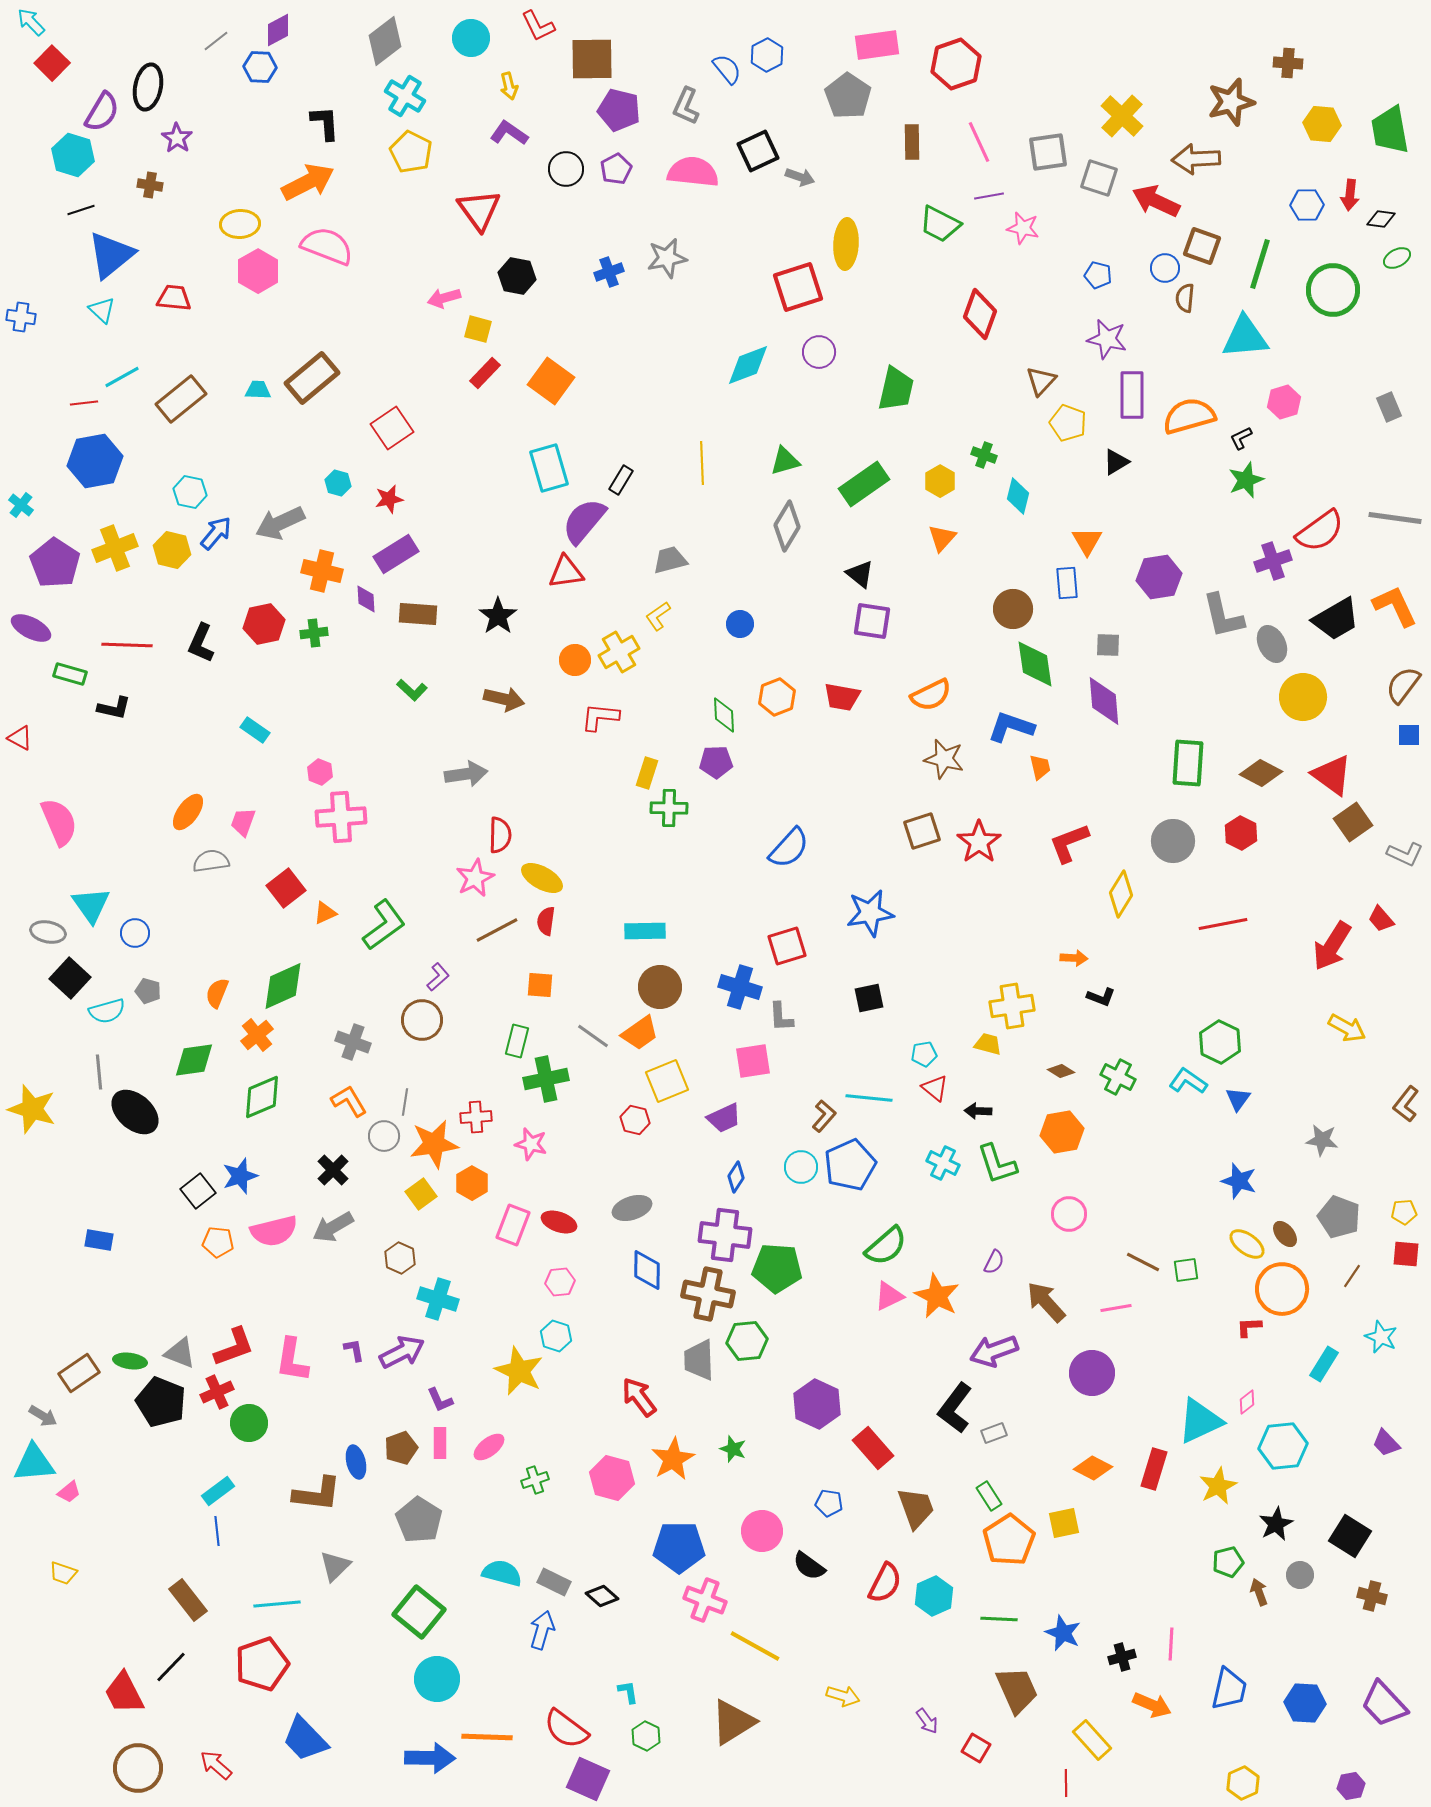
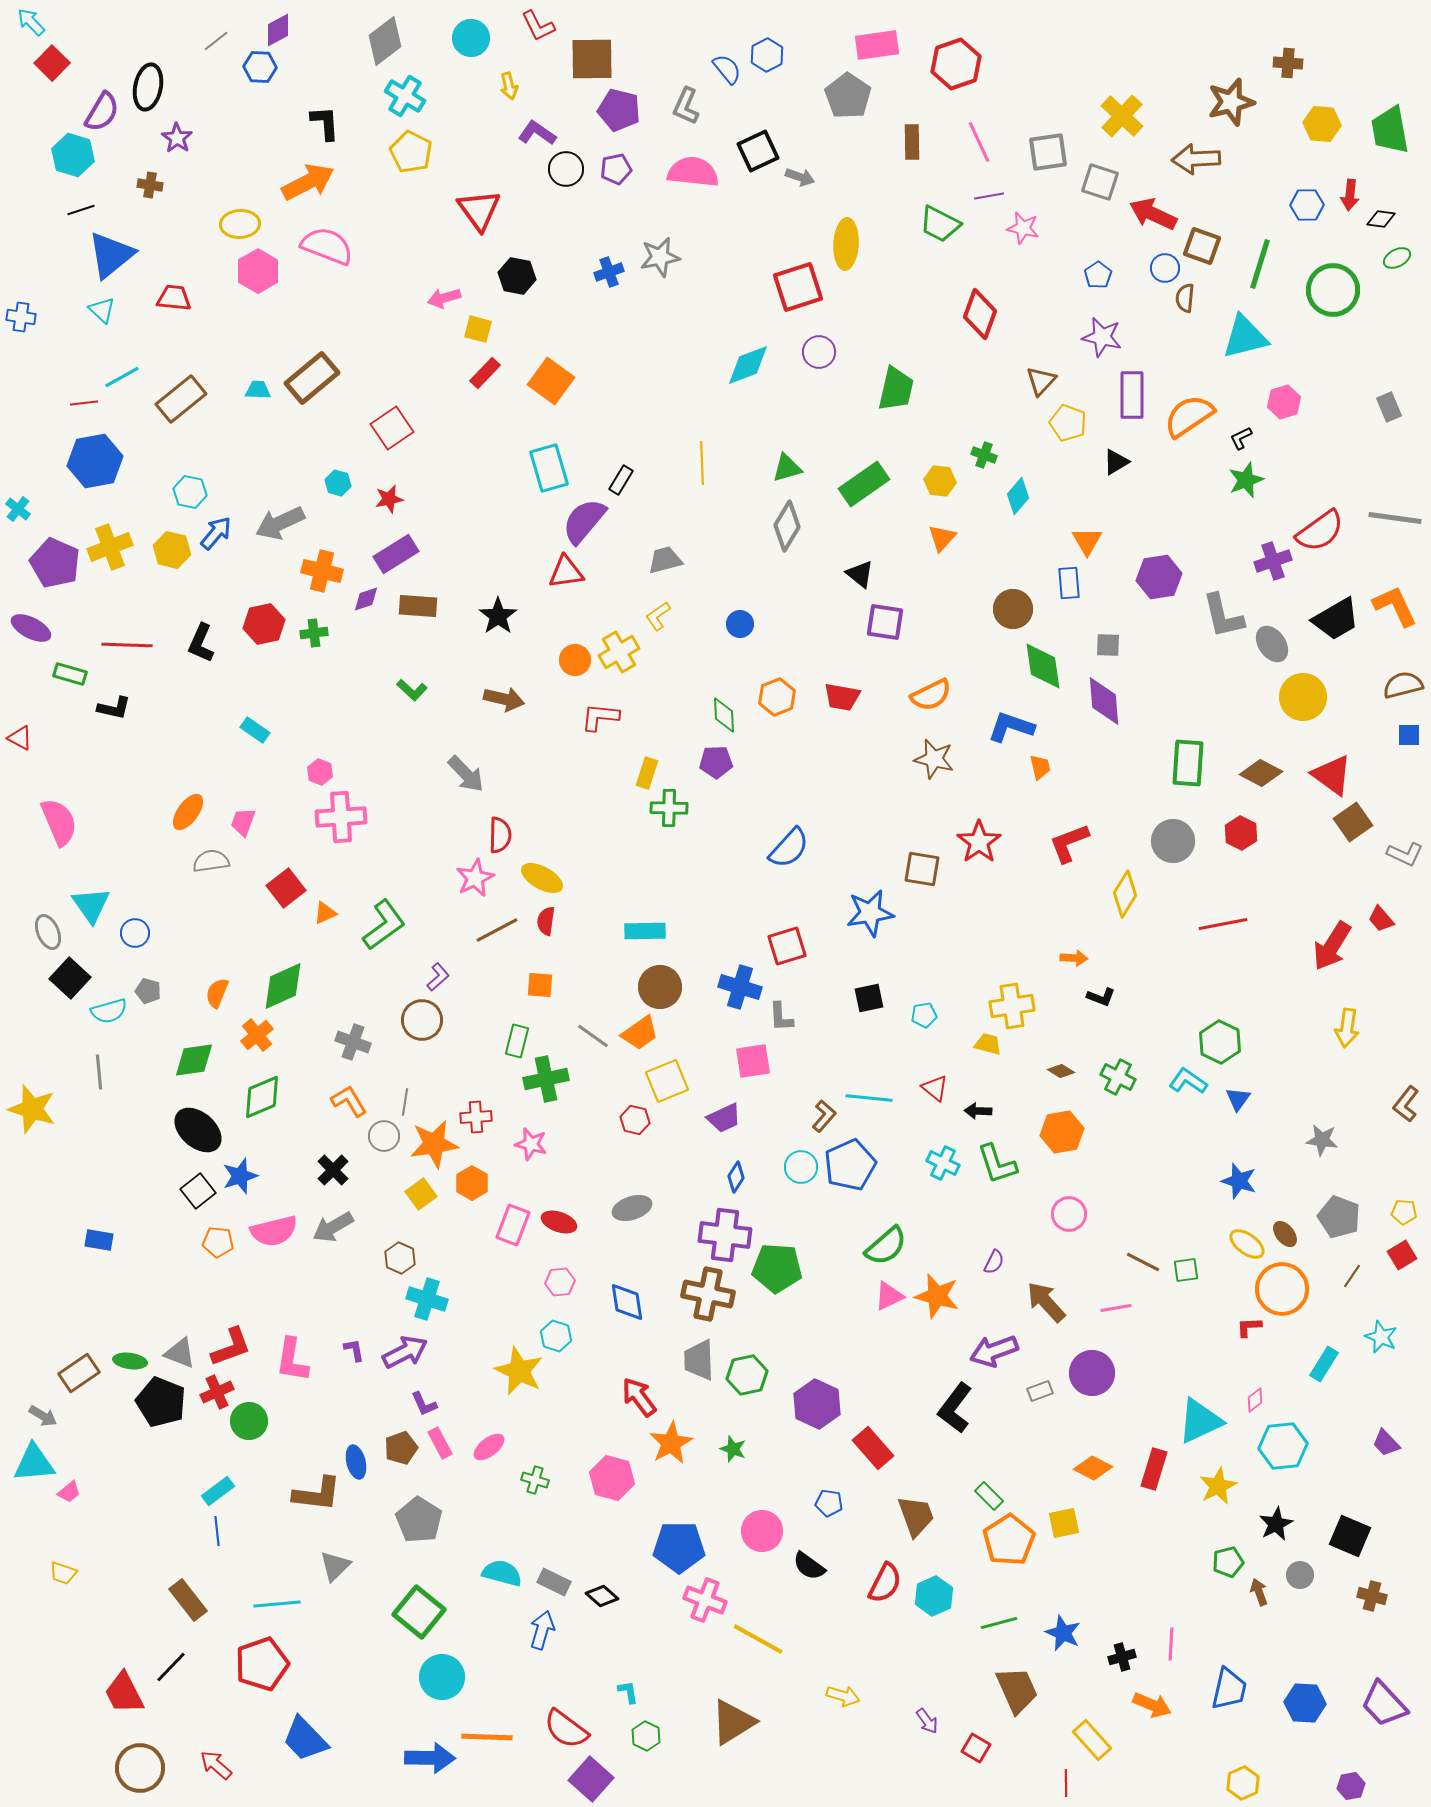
purple L-shape at (509, 133): moved 28 px right
purple pentagon at (616, 169): rotated 16 degrees clockwise
gray square at (1099, 178): moved 1 px right, 4 px down
red arrow at (1156, 201): moved 3 px left, 13 px down
gray star at (667, 258): moved 7 px left, 1 px up
blue pentagon at (1098, 275): rotated 24 degrees clockwise
cyan triangle at (1245, 337): rotated 9 degrees counterclockwise
purple star at (1107, 339): moved 5 px left, 2 px up
orange semicircle at (1189, 416): rotated 18 degrees counterclockwise
green triangle at (785, 461): moved 2 px right, 7 px down
yellow hexagon at (940, 481): rotated 24 degrees counterclockwise
cyan diamond at (1018, 496): rotated 27 degrees clockwise
cyan cross at (21, 505): moved 3 px left, 4 px down
yellow cross at (115, 548): moved 5 px left, 1 px up
gray trapezoid at (670, 560): moved 5 px left
purple pentagon at (55, 563): rotated 9 degrees counterclockwise
blue rectangle at (1067, 583): moved 2 px right
purple diamond at (366, 599): rotated 76 degrees clockwise
brown rectangle at (418, 614): moved 8 px up
purple square at (872, 621): moved 13 px right, 1 px down
gray ellipse at (1272, 644): rotated 9 degrees counterclockwise
green diamond at (1035, 664): moved 8 px right, 2 px down
brown semicircle at (1403, 685): rotated 39 degrees clockwise
brown star at (944, 759): moved 10 px left
gray arrow at (466, 774): rotated 54 degrees clockwise
brown square at (922, 831): moved 38 px down; rotated 27 degrees clockwise
yellow diamond at (1121, 894): moved 4 px right
gray ellipse at (48, 932): rotated 56 degrees clockwise
cyan semicircle at (107, 1011): moved 2 px right
yellow arrow at (1347, 1028): rotated 69 degrees clockwise
cyan pentagon at (924, 1054): moved 39 px up
black ellipse at (135, 1112): moved 63 px right, 18 px down
yellow pentagon at (1404, 1212): rotated 10 degrees clockwise
red square at (1406, 1254): moved 4 px left, 1 px down; rotated 36 degrees counterclockwise
blue diamond at (647, 1270): moved 20 px left, 32 px down; rotated 9 degrees counterclockwise
orange star at (937, 1296): rotated 12 degrees counterclockwise
cyan cross at (438, 1299): moved 11 px left
green hexagon at (747, 1341): moved 34 px down; rotated 6 degrees counterclockwise
red L-shape at (234, 1347): moved 3 px left
purple arrow at (402, 1352): moved 3 px right
purple L-shape at (440, 1400): moved 16 px left, 4 px down
pink diamond at (1247, 1402): moved 8 px right, 2 px up
green circle at (249, 1423): moved 2 px up
gray rectangle at (994, 1433): moved 46 px right, 42 px up
pink rectangle at (440, 1443): rotated 28 degrees counterclockwise
orange star at (673, 1459): moved 2 px left, 16 px up
green cross at (535, 1480): rotated 36 degrees clockwise
green rectangle at (989, 1496): rotated 12 degrees counterclockwise
brown trapezoid at (916, 1508): moved 8 px down
black square at (1350, 1536): rotated 9 degrees counterclockwise
green line at (999, 1619): moved 4 px down; rotated 18 degrees counterclockwise
yellow line at (755, 1646): moved 3 px right, 7 px up
cyan circle at (437, 1679): moved 5 px right, 2 px up
brown circle at (138, 1768): moved 2 px right
purple square at (588, 1779): moved 3 px right; rotated 18 degrees clockwise
